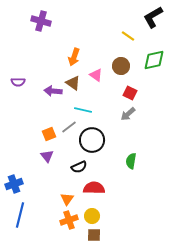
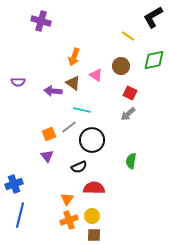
cyan line: moved 1 px left
